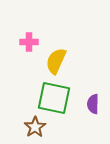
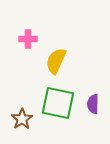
pink cross: moved 1 px left, 3 px up
green square: moved 4 px right, 5 px down
brown star: moved 13 px left, 8 px up
